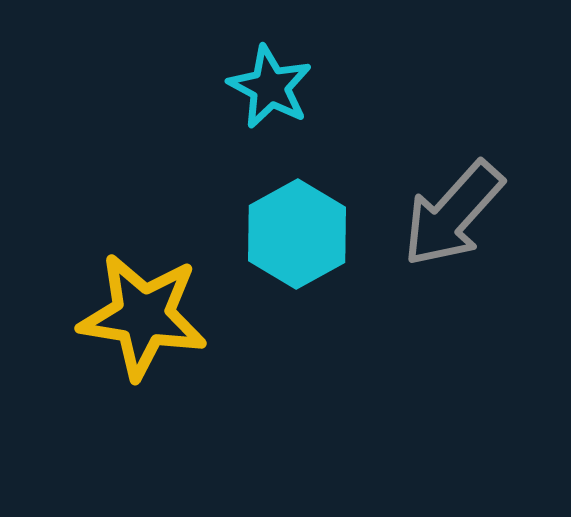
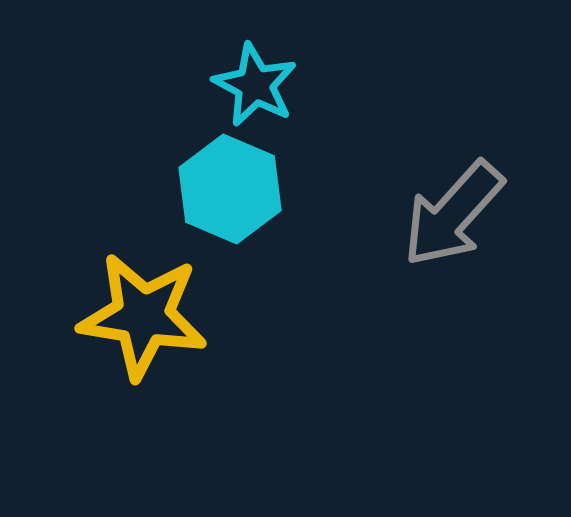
cyan star: moved 15 px left, 2 px up
cyan hexagon: moved 67 px left, 45 px up; rotated 8 degrees counterclockwise
